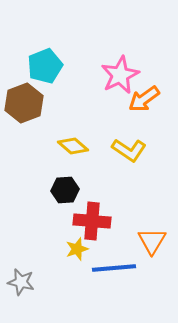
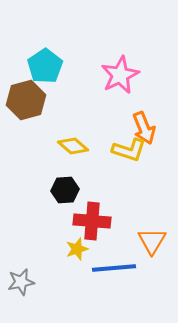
cyan pentagon: rotated 12 degrees counterclockwise
orange arrow: moved 29 px down; rotated 76 degrees counterclockwise
brown hexagon: moved 2 px right, 3 px up; rotated 6 degrees clockwise
yellow L-shape: rotated 16 degrees counterclockwise
gray star: rotated 24 degrees counterclockwise
